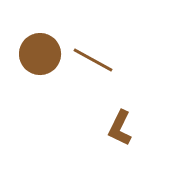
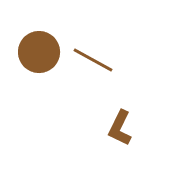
brown circle: moved 1 px left, 2 px up
